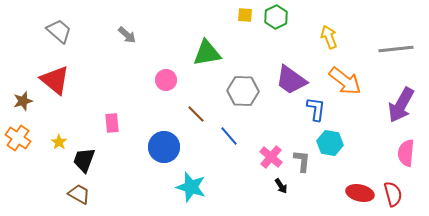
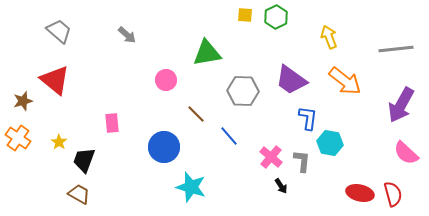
blue L-shape: moved 8 px left, 9 px down
pink semicircle: rotated 52 degrees counterclockwise
